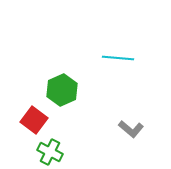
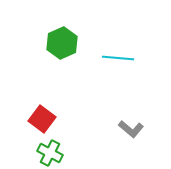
green hexagon: moved 47 px up
red square: moved 8 px right, 1 px up
green cross: moved 1 px down
